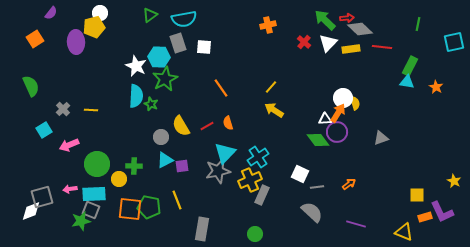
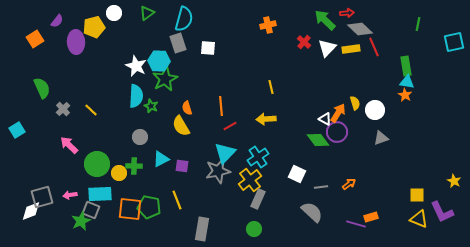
purple semicircle at (51, 13): moved 6 px right, 8 px down
white circle at (100, 13): moved 14 px right
green triangle at (150, 15): moved 3 px left, 2 px up
red arrow at (347, 18): moved 5 px up
cyan semicircle at (184, 19): rotated 65 degrees counterclockwise
white triangle at (328, 43): moved 1 px left, 5 px down
white square at (204, 47): moved 4 px right, 1 px down
red line at (382, 47): moved 8 px left; rotated 60 degrees clockwise
cyan hexagon at (159, 57): moved 4 px down
green rectangle at (410, 66): moved 4 px left; rotated 36 degrees counterclockwise
green semicircle at (31, 86): moved 11 px right, 2 px down
yellow line at (271, 87): rotated 56 degrees counterclockwise
orange star at (436, 87): moved 31 px left, 8 px down
orange line at (221, 88): moved 18 px down; rotated 30 degrees clockwise
white circle at (343, 98): moved 32 px right, 12 px down
green star at (151, 104): moved 2 px down
yellow line at (91, 110): rotated 40 degrees clockwise
yellow arrow at (274, 110): moved 8 px left, 9 px down; rotated 36 degrees counterclockwise
white triangle at (325, 119): rotated 32 degrees clockwise
orange semicircle at (228, 123): moved 41 px left, 15 px up
red line at (207, 126): moved 23 px right
cyan square at (44, 130): moved 27 px left
gray circle at (161, 137): moved 21 px left
pink arrow at (69, 145): rotated 66 degrees clockwise
cyan triangle at (165, 160): moved 4 px left, 1 px up
purple square at (182, 166): rotated 16 degrees clockwise
white square at (300, 174): moved 3 px left
yellow circle at (119, 179): moved 6 px up
yellow cross at (250, 180): rotated 15 degrees counterclockwise
gray line at (317, 187): moved 4 px right
pink arrow at (70, 189): moved 6 px down
cyan rectangle at (94, 194): moved 6 px right
gray rectangle at (262, 195): moved 4 px left, 4 px down
orange rectangle at (425, 217): moved 54 px left
green star at (81, 221): rotated 12 degrees counterclockwise
yellow triangle at (404, 232): moved 15 px right, 13 px up
green circle at (255, 234): moved 1 px left, 5 px up
